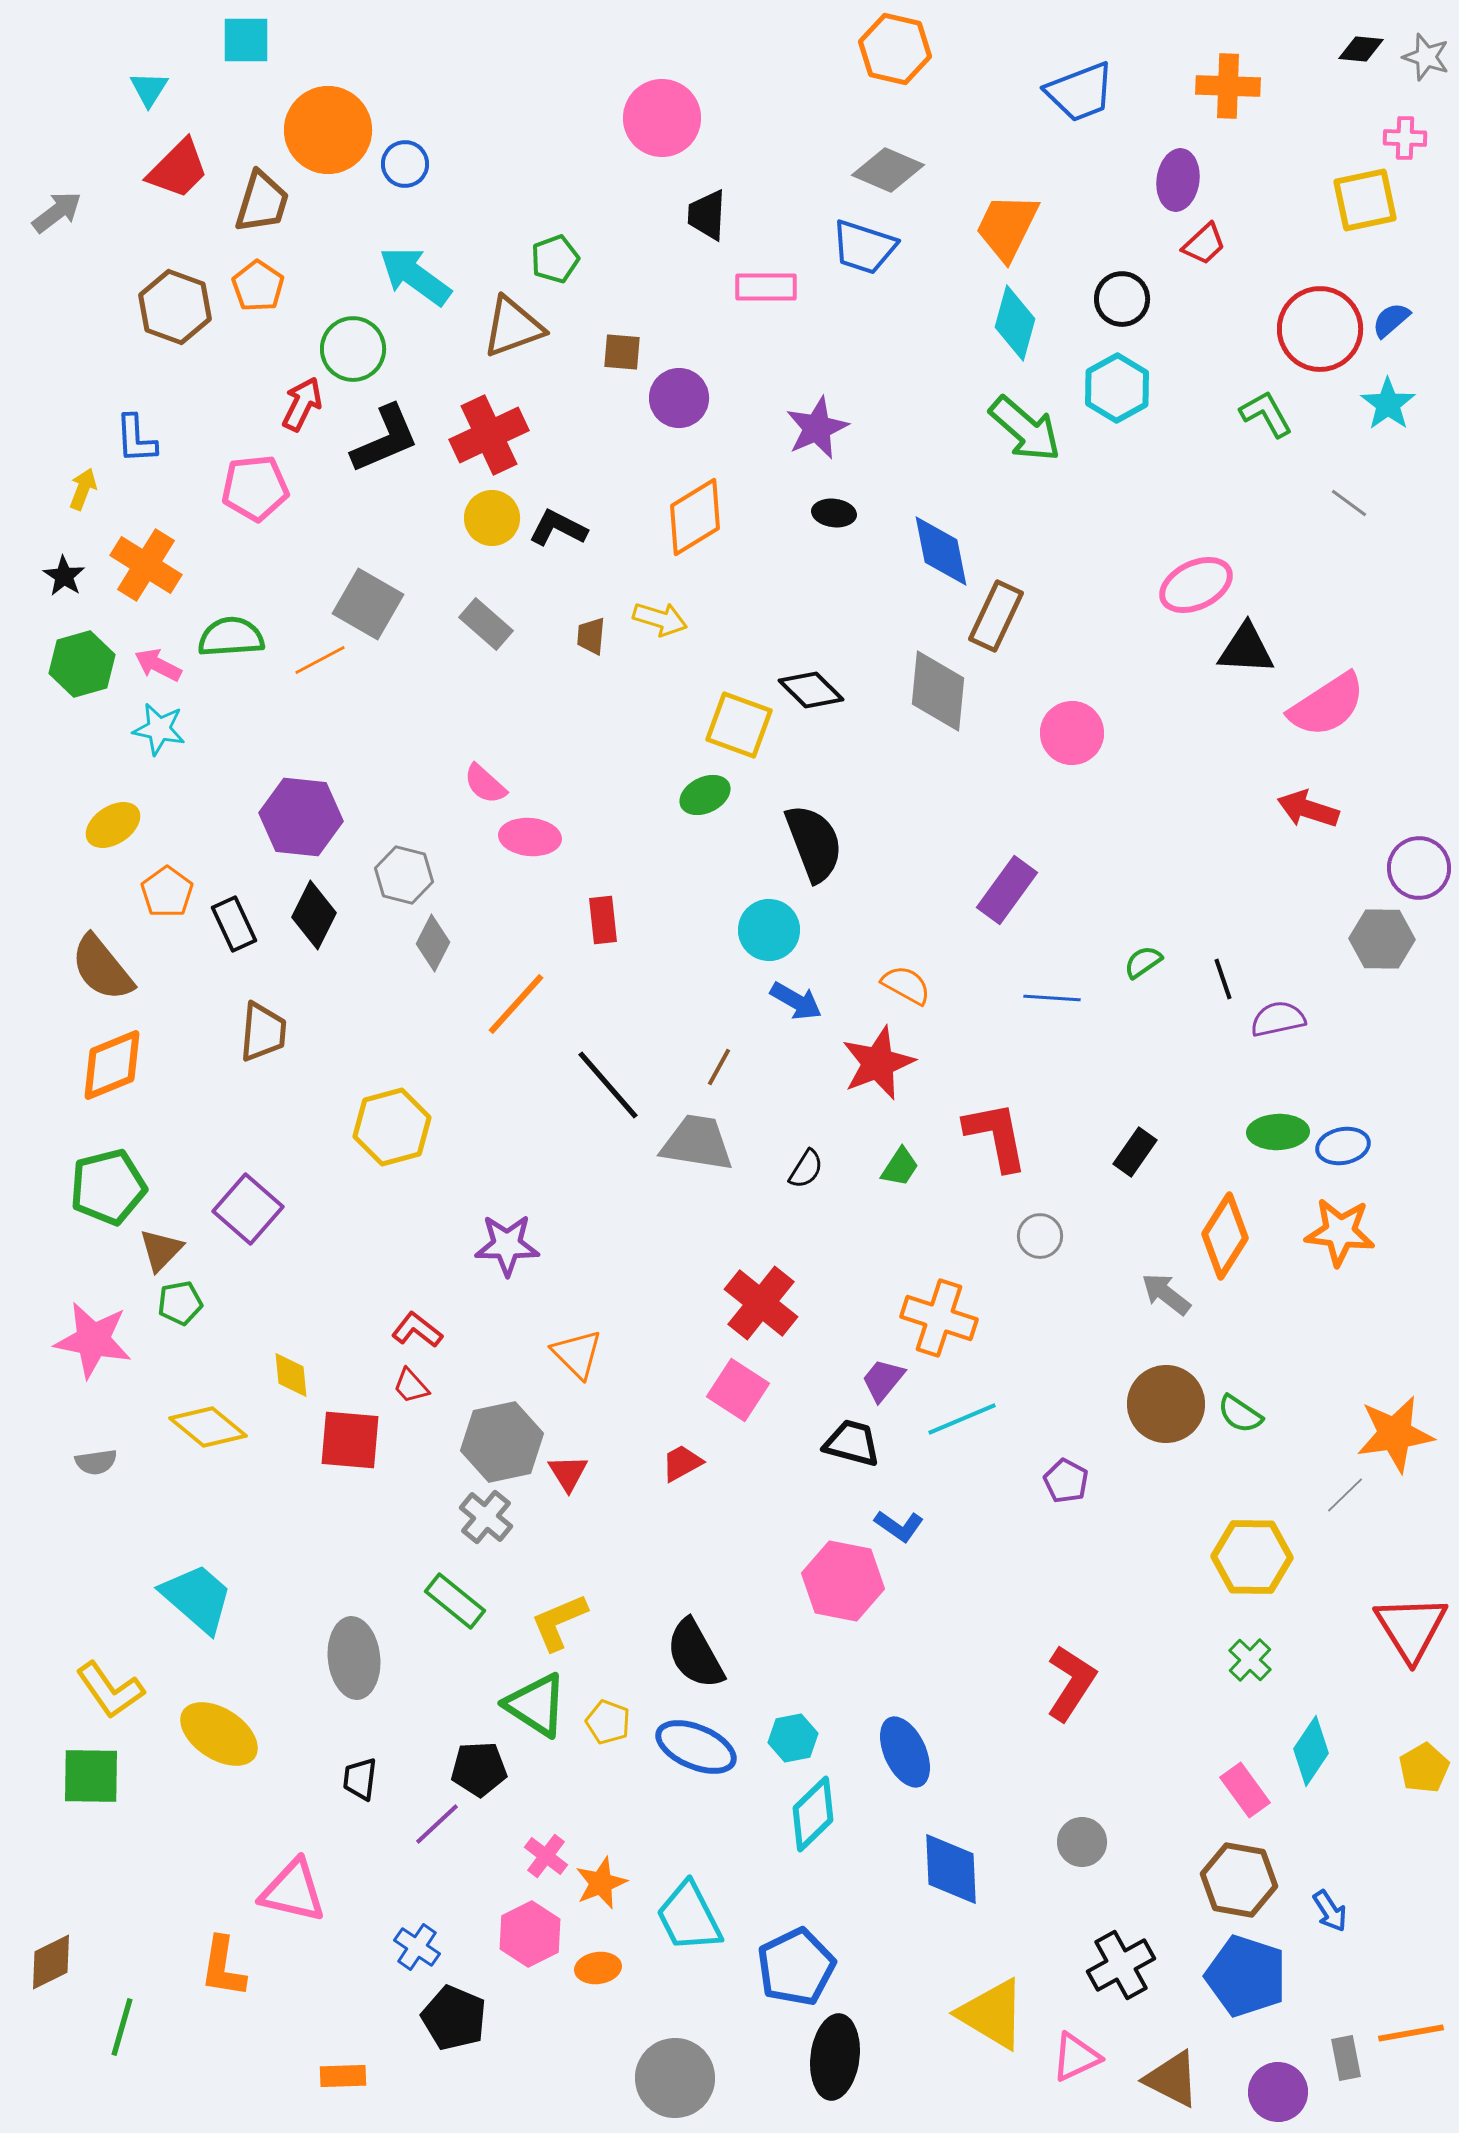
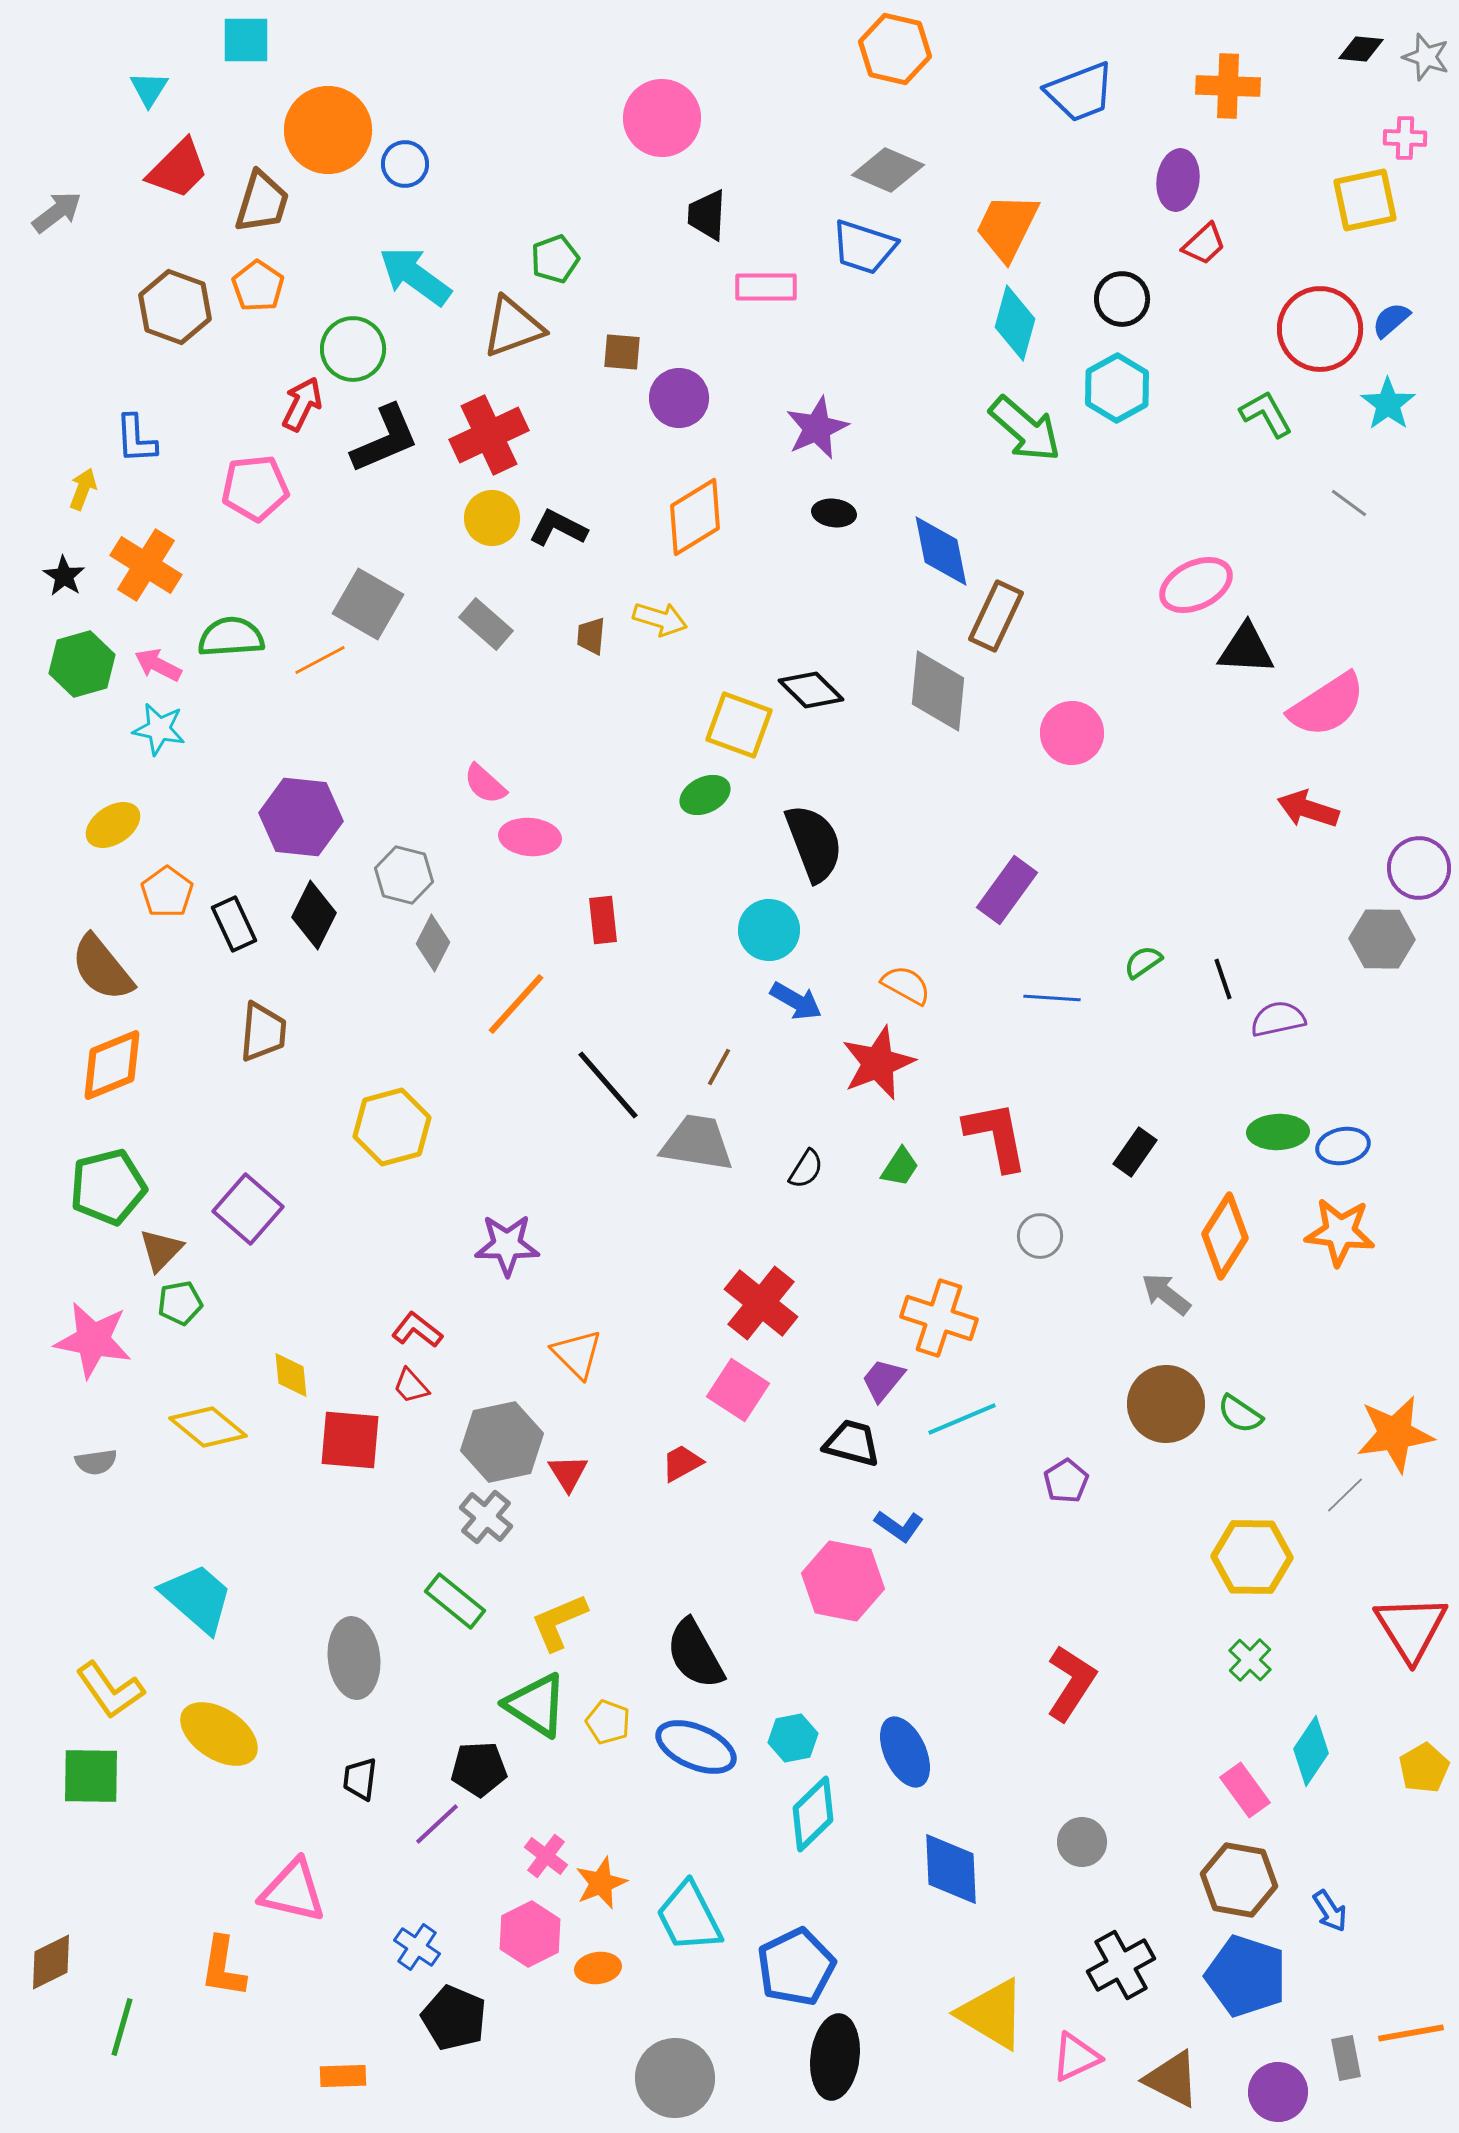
purple pentagon at (1066, 1481): rotated 12 degrees clockwise
